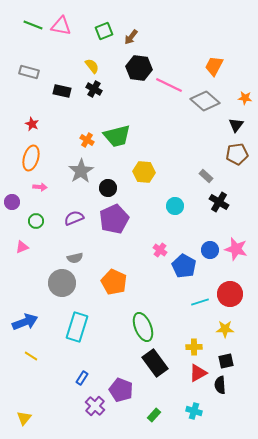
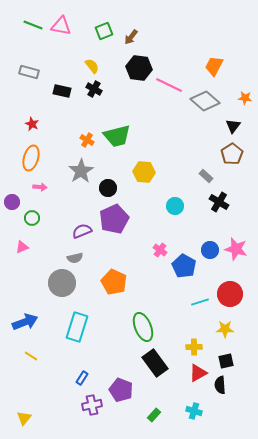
black triangle at (236, 125): moved 3 px left, 1 px down
brown pentagon at (237, 154): moved 5 px left; rotated 25 degrees counterclockwise
purple semicircle at (74, 218): moved 8 px right, 13 px down
green circle at (36, 221): moved 4 px left, 3 px up
purple cross at (95, 406): moved 3 px left, 1 px up; rotated 36 degrees clockwise
